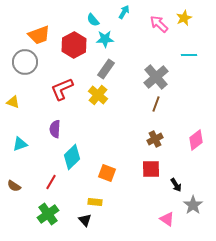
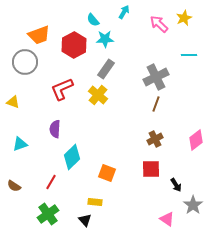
gray cross: rotated 15 degrees clockwise
